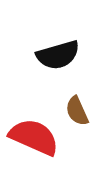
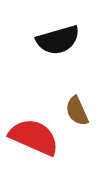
black semicircle: moved 15 px up
